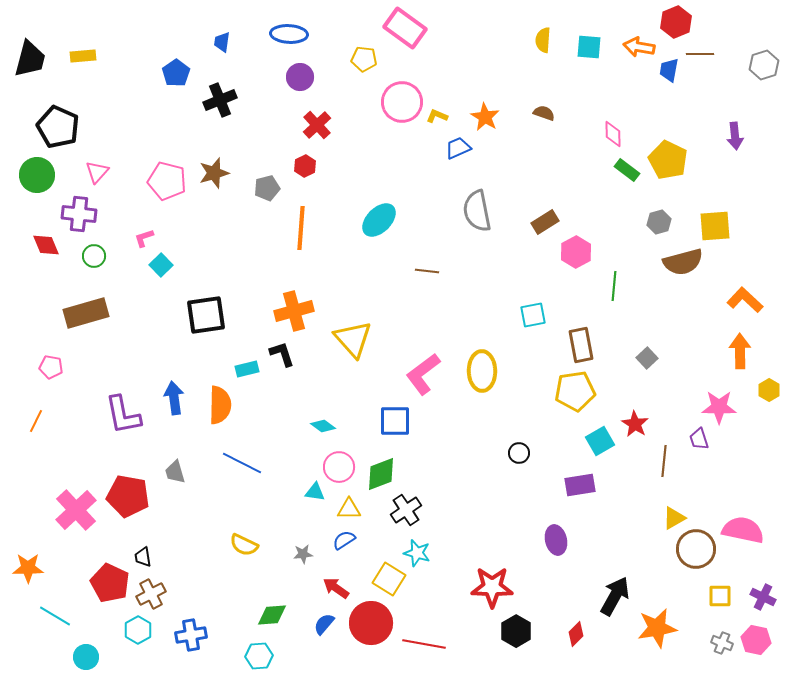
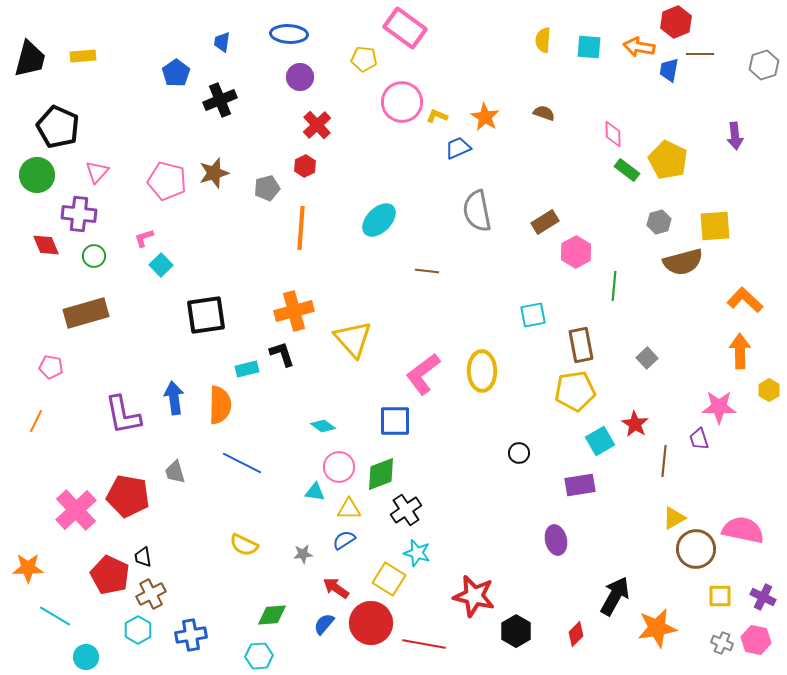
red pentagon at (110, 583): moved 8 px up
red star at (492, 587): moved 18 px left, 9 px down; rotated 12 degrees clockwise
